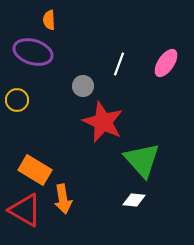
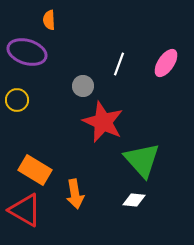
purple ellipse: moved 6 px left
orange arrow: moved 12 px right, 5 px up
